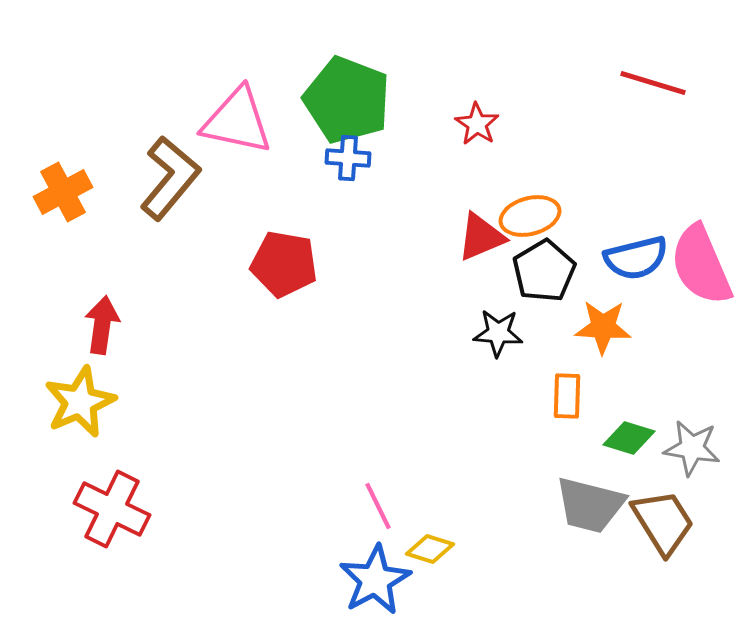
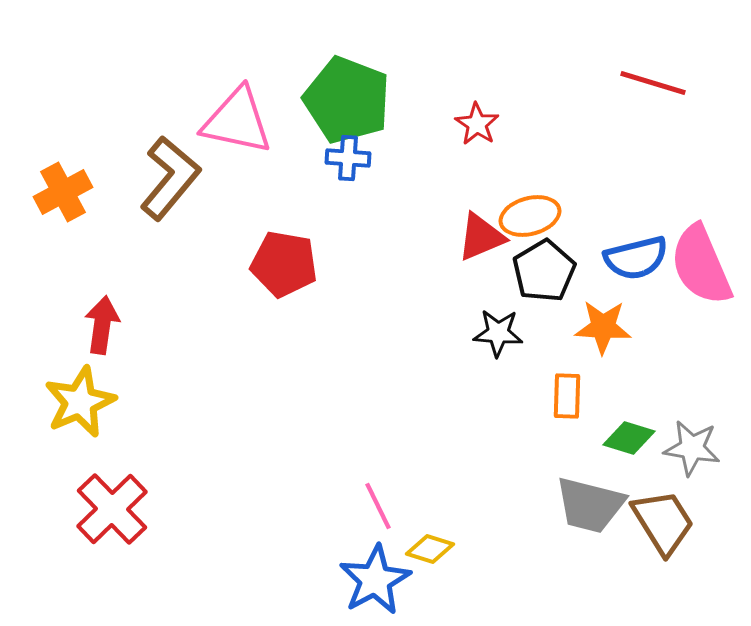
red cross: rotated 20 degrees clockwise
